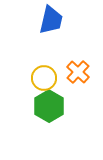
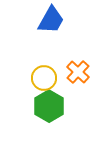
blue trapezoid: rotated 16 degrees clockwise
